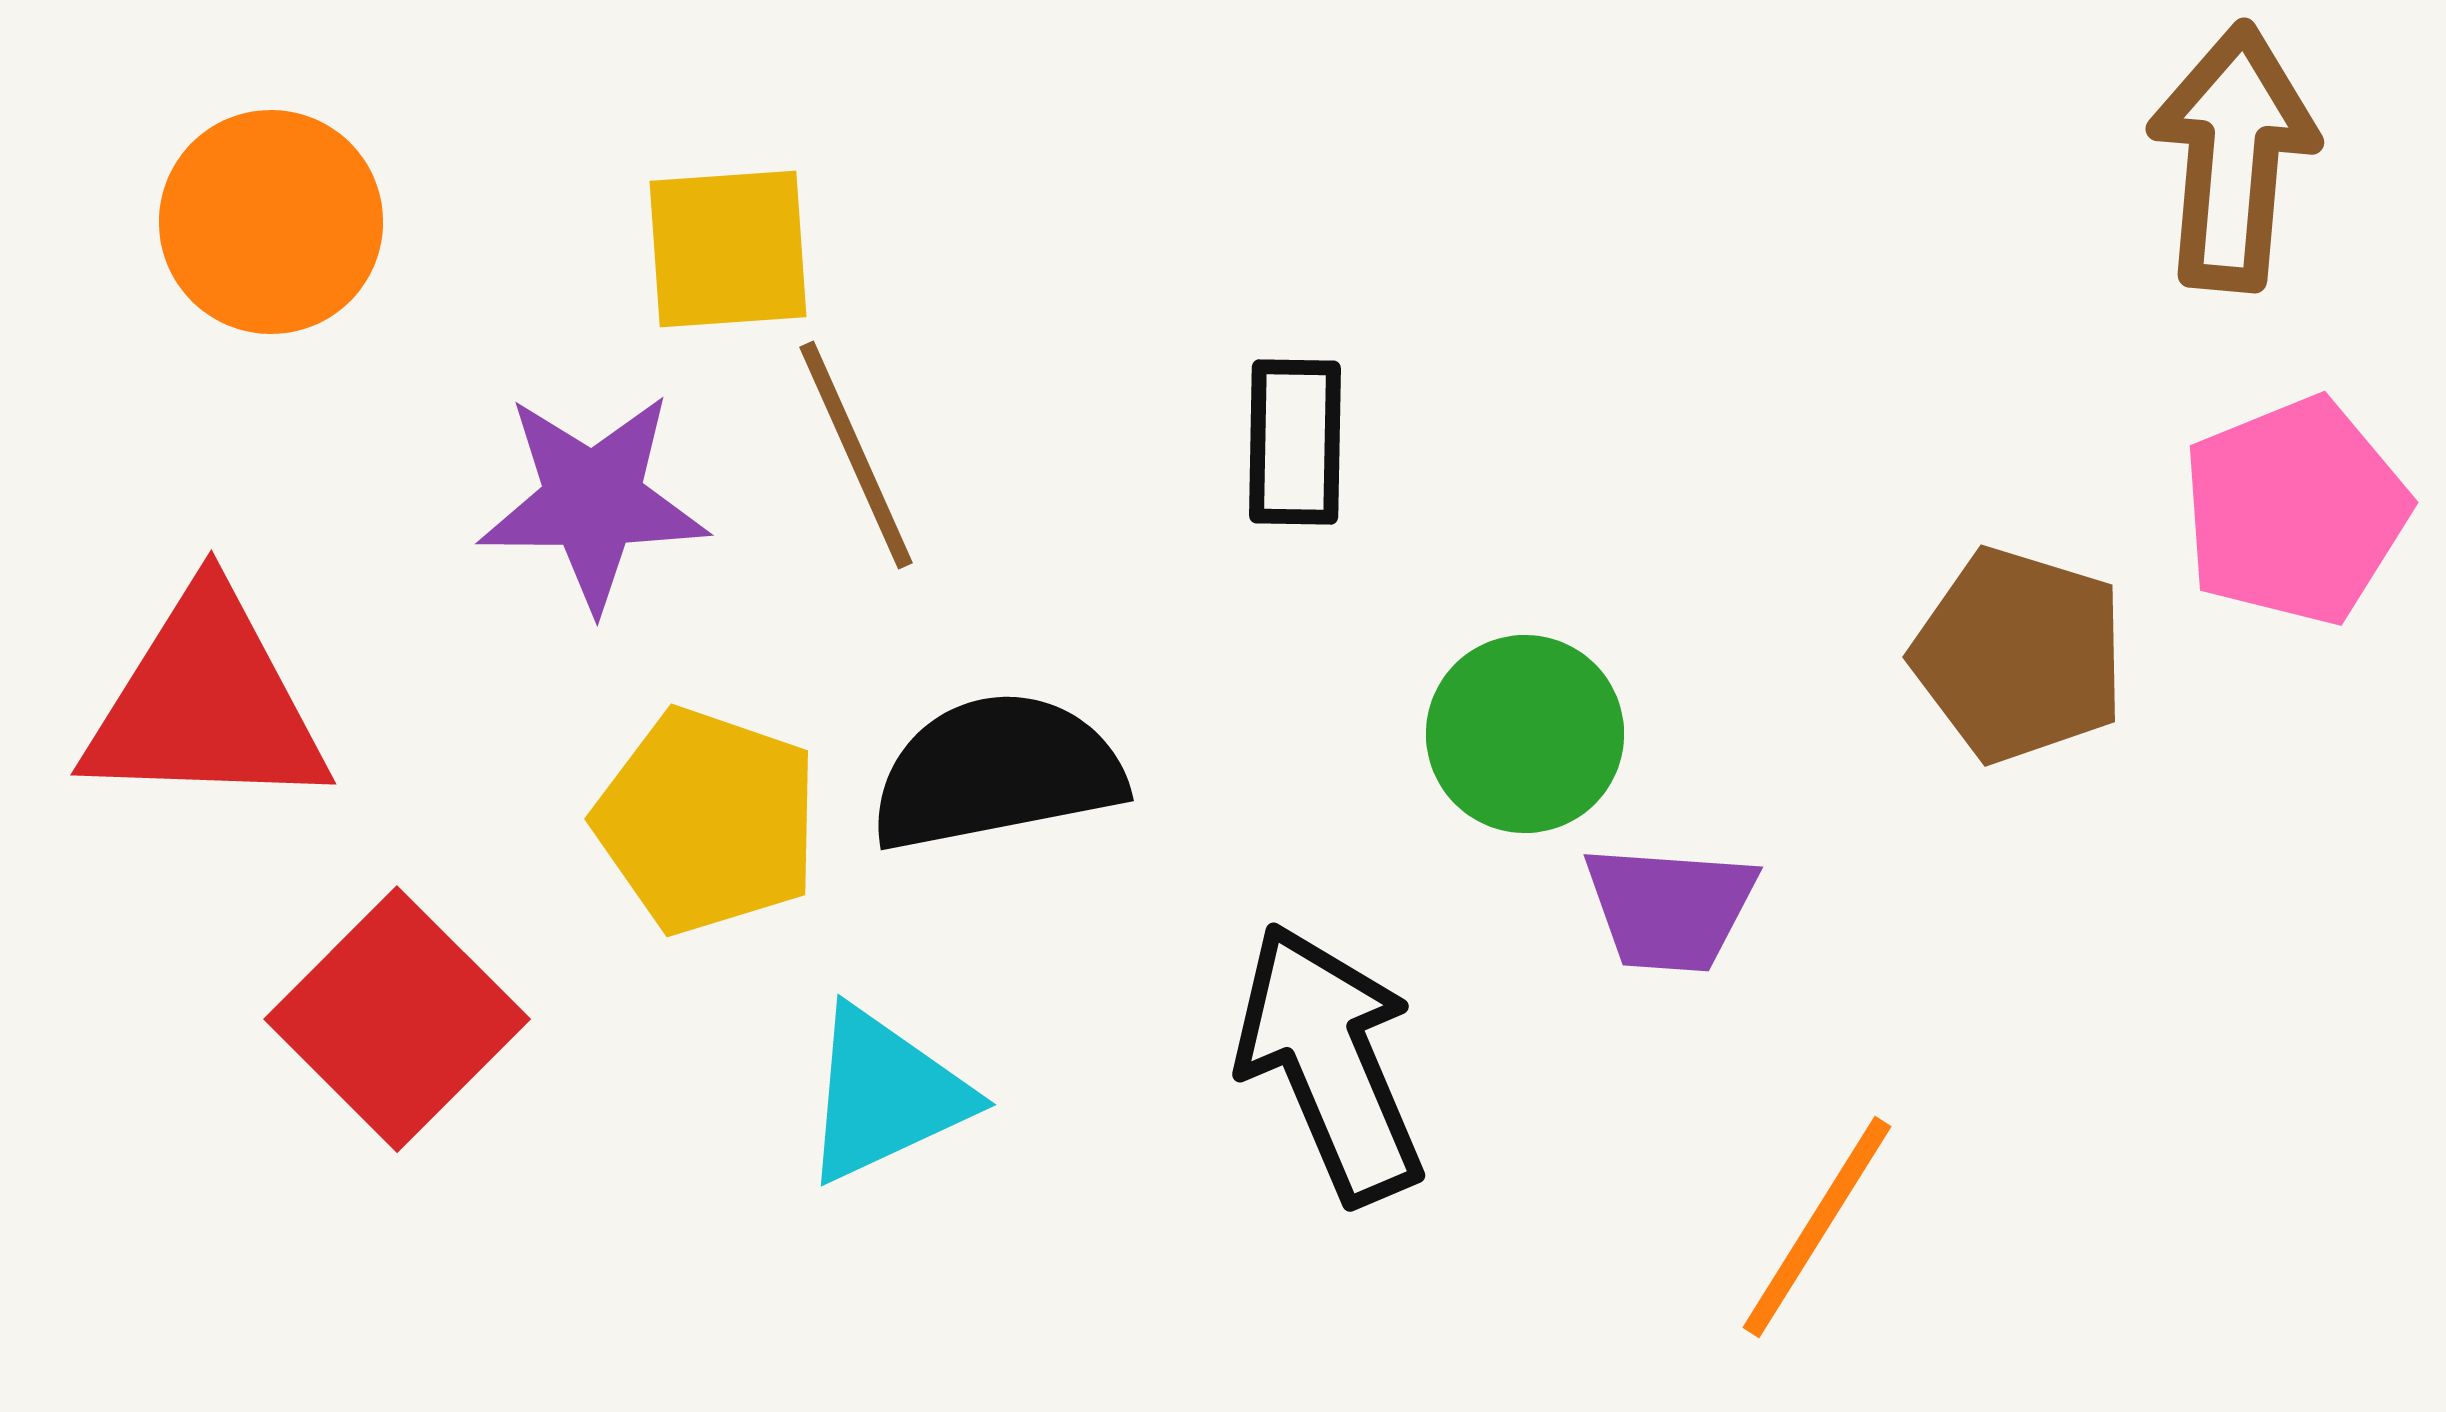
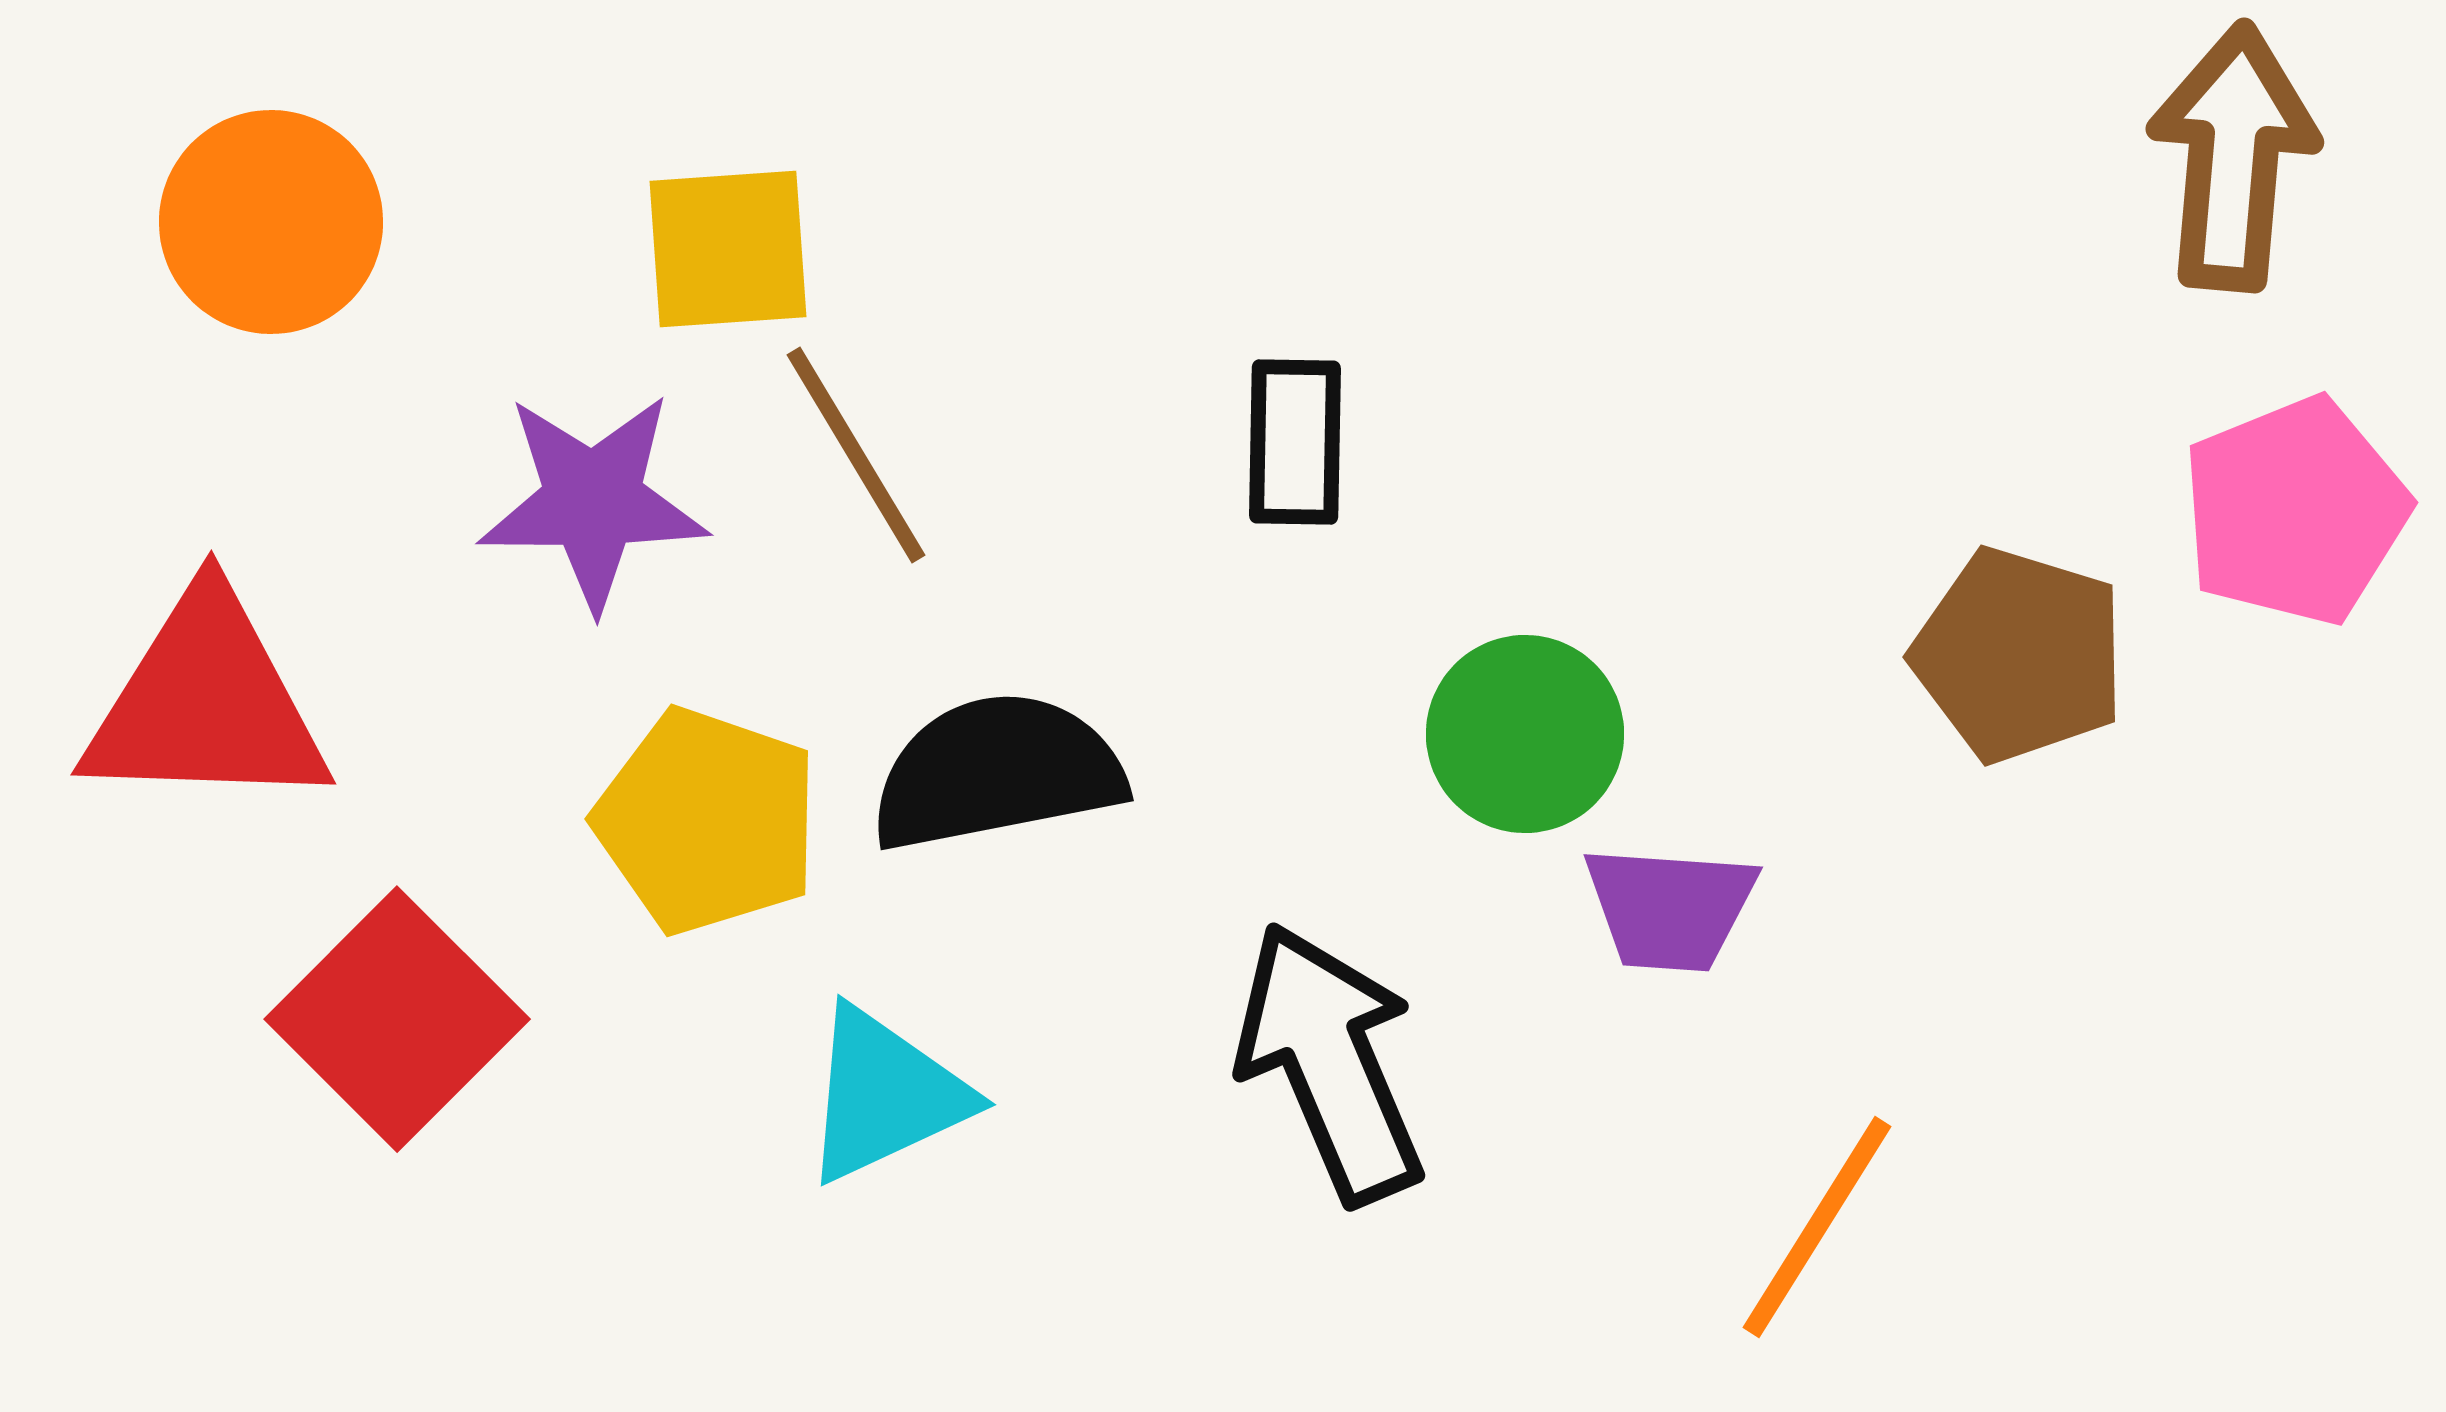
brown line: rotated 7 degrees counterclockwise
